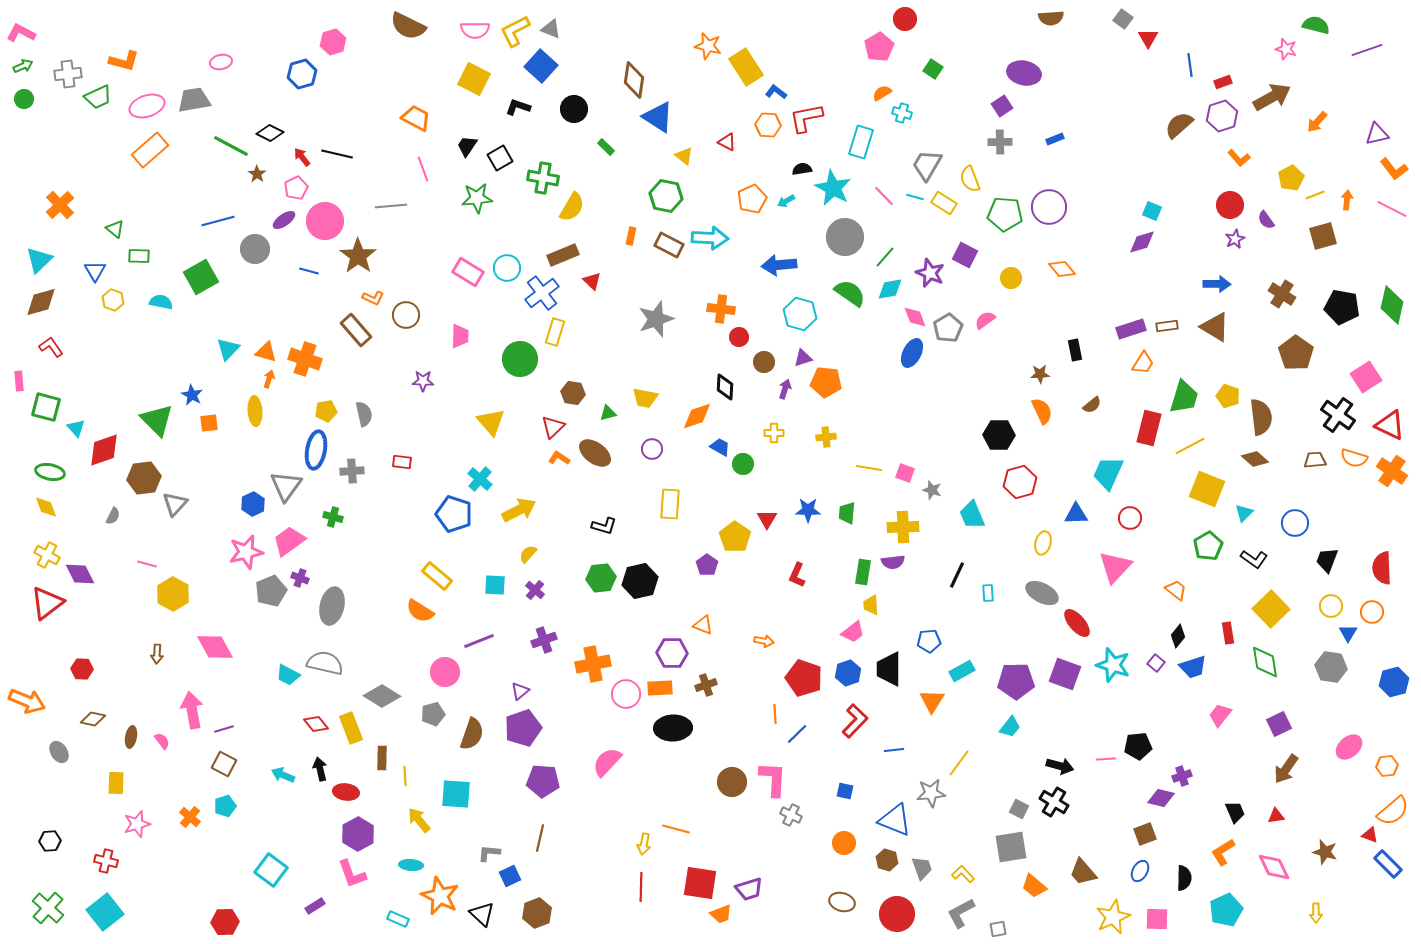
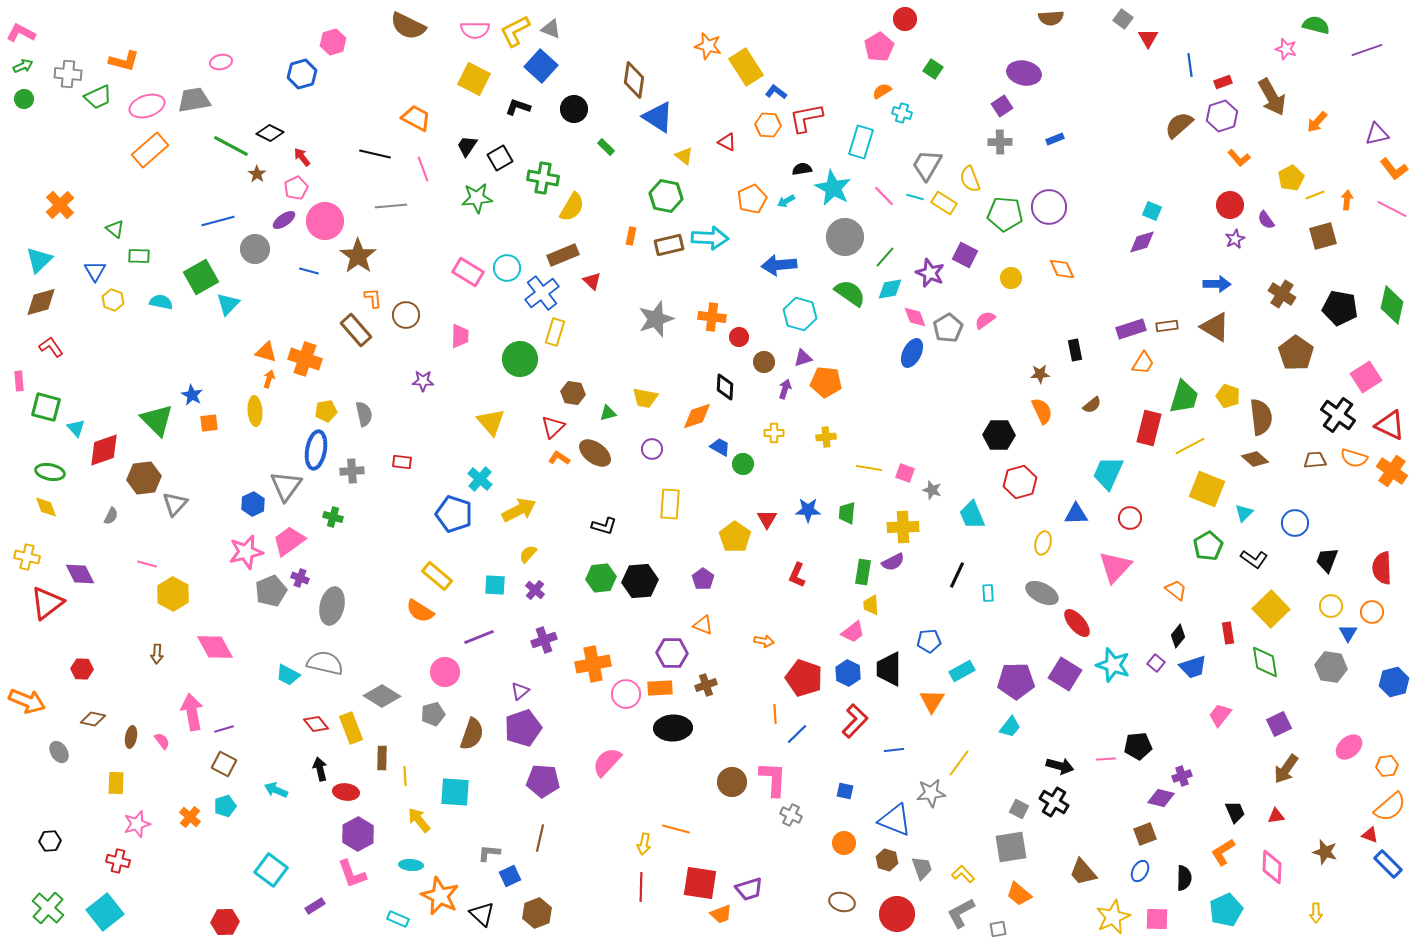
gray cross at (68, 74): rotated 12 degrees clockwise
orange semicircle at (882, 93): moved 2 px up
brown arrow at (1272, 97): rotated 90 degrees clockwise
black line at (337, 154): moved 38 px right
brown rectangle at (669, 245): rotated 40 degrees counterclockwise
orange diamond at (1062, 269): rotated 16 degrees clockwise
orange L-shape at (373, 298): rotated 120 degrees counterclockwise
black pentagon at (1342, 307): moved 2 px left, 1 px down
orange cross at (721, 309): moved 9 px left, 8 px down
cyan triangle at (228, 349): moved 45 px up
gray semicircle at (113, 516): moved 2 px left
yellow cross at (47, 555): moved 20 px left, 2 px down; rotated 15 degrees counterclockwise
purple semicircle at (893, 562): rotated 20 degrees counterclockwise
purple pentagon at (707, 565): moved 4 px left, 14 px down
black hexagon at (640, 581): rotated 8 degrees clockwise
purple line at (479, 641): moved 4 px up
blue hexagon at (848, 673): rotated 15 degrees counterclockwise
purple square at (1065, 674): rotated 12 degrees clockwise
pink arrow at (192, 710): moved 2 px down
cyan arrow at (283, 775): moved 7 px left, 15 px down
cyan square at (456, 794): moved 1 px left, 2 px up
orange semicircle at (1393, 811): moved 3 px left, 4 px up
red cross at (106, 861): moved 12 px right
pink diamond at (1274, 867): moved 2 px left; rotated 28 degrees clockwise
orange trapezoid at (1034, 886): moved 15 px left, 8 px down
